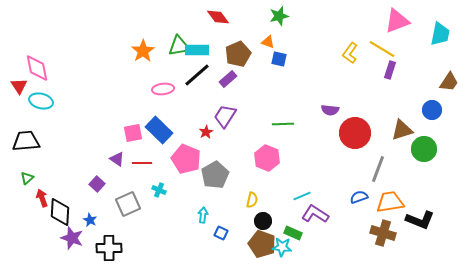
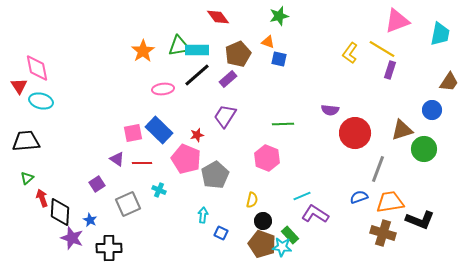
red star at (206, 132): moved 9 px left, 3 px down; rotated 16 degrees clockwise
purple square at (97, 184): rotated 14 degrees clockwise
green rectangle at (293, 233): moved 3 px left, 2 px down; rotated 24 degrees clockwise
